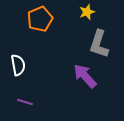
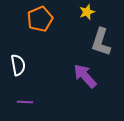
gray L-shape: moved 2 px right, 2 px up
purple line: rotated 14 degrees counterclockwise
